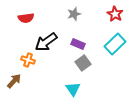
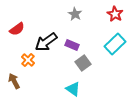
gray star: moved 1 px right; rotated 24 degrees counterclockwise
red semicircle: moved 9 px left, 11 px down; rotated 28 degrees counterclockwise
purple rectangle: moved 6 px left, 1 px down
orange cross: rotated 24 degrees clockwise
brown arrow: rotated 70 degrees counterclockwise
cyan triangle: rotated 21 degrees counterclockwise
